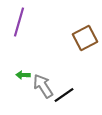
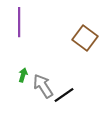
purple line: rotated 16 degrees counterclockwise
brown square: rotated 25 degrees counterclockwise
green arrow: rotated 104 degrees clockwise
